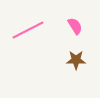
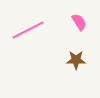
pink semicircle: moved 4 px right, 4 px up
